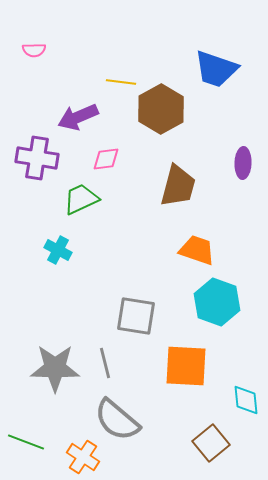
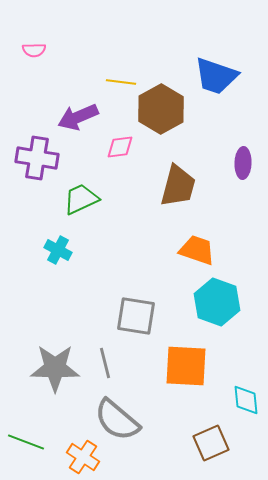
blue trapezoid: moved 7 px down
pink diamond: moved 14 px right, 12 px up
brown square: rotated 15 degrees clockwise
